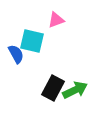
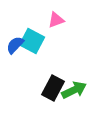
cyan square: rotated 15 degrees clockwise
blue semicircle: moved 1 px left, 9 px up; rotated 108 degrees counterclockwise
green arrow: moved 1 px left
